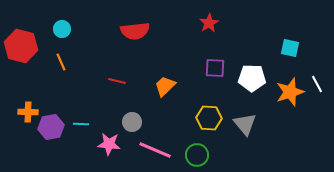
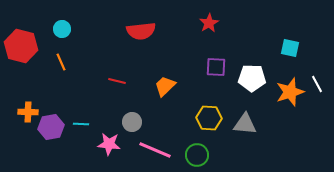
red semicircle: moved 6 px right
purple square: moved 1 px right, 1 px up
gray triangle: rotated 45 degrees counterclockwise
